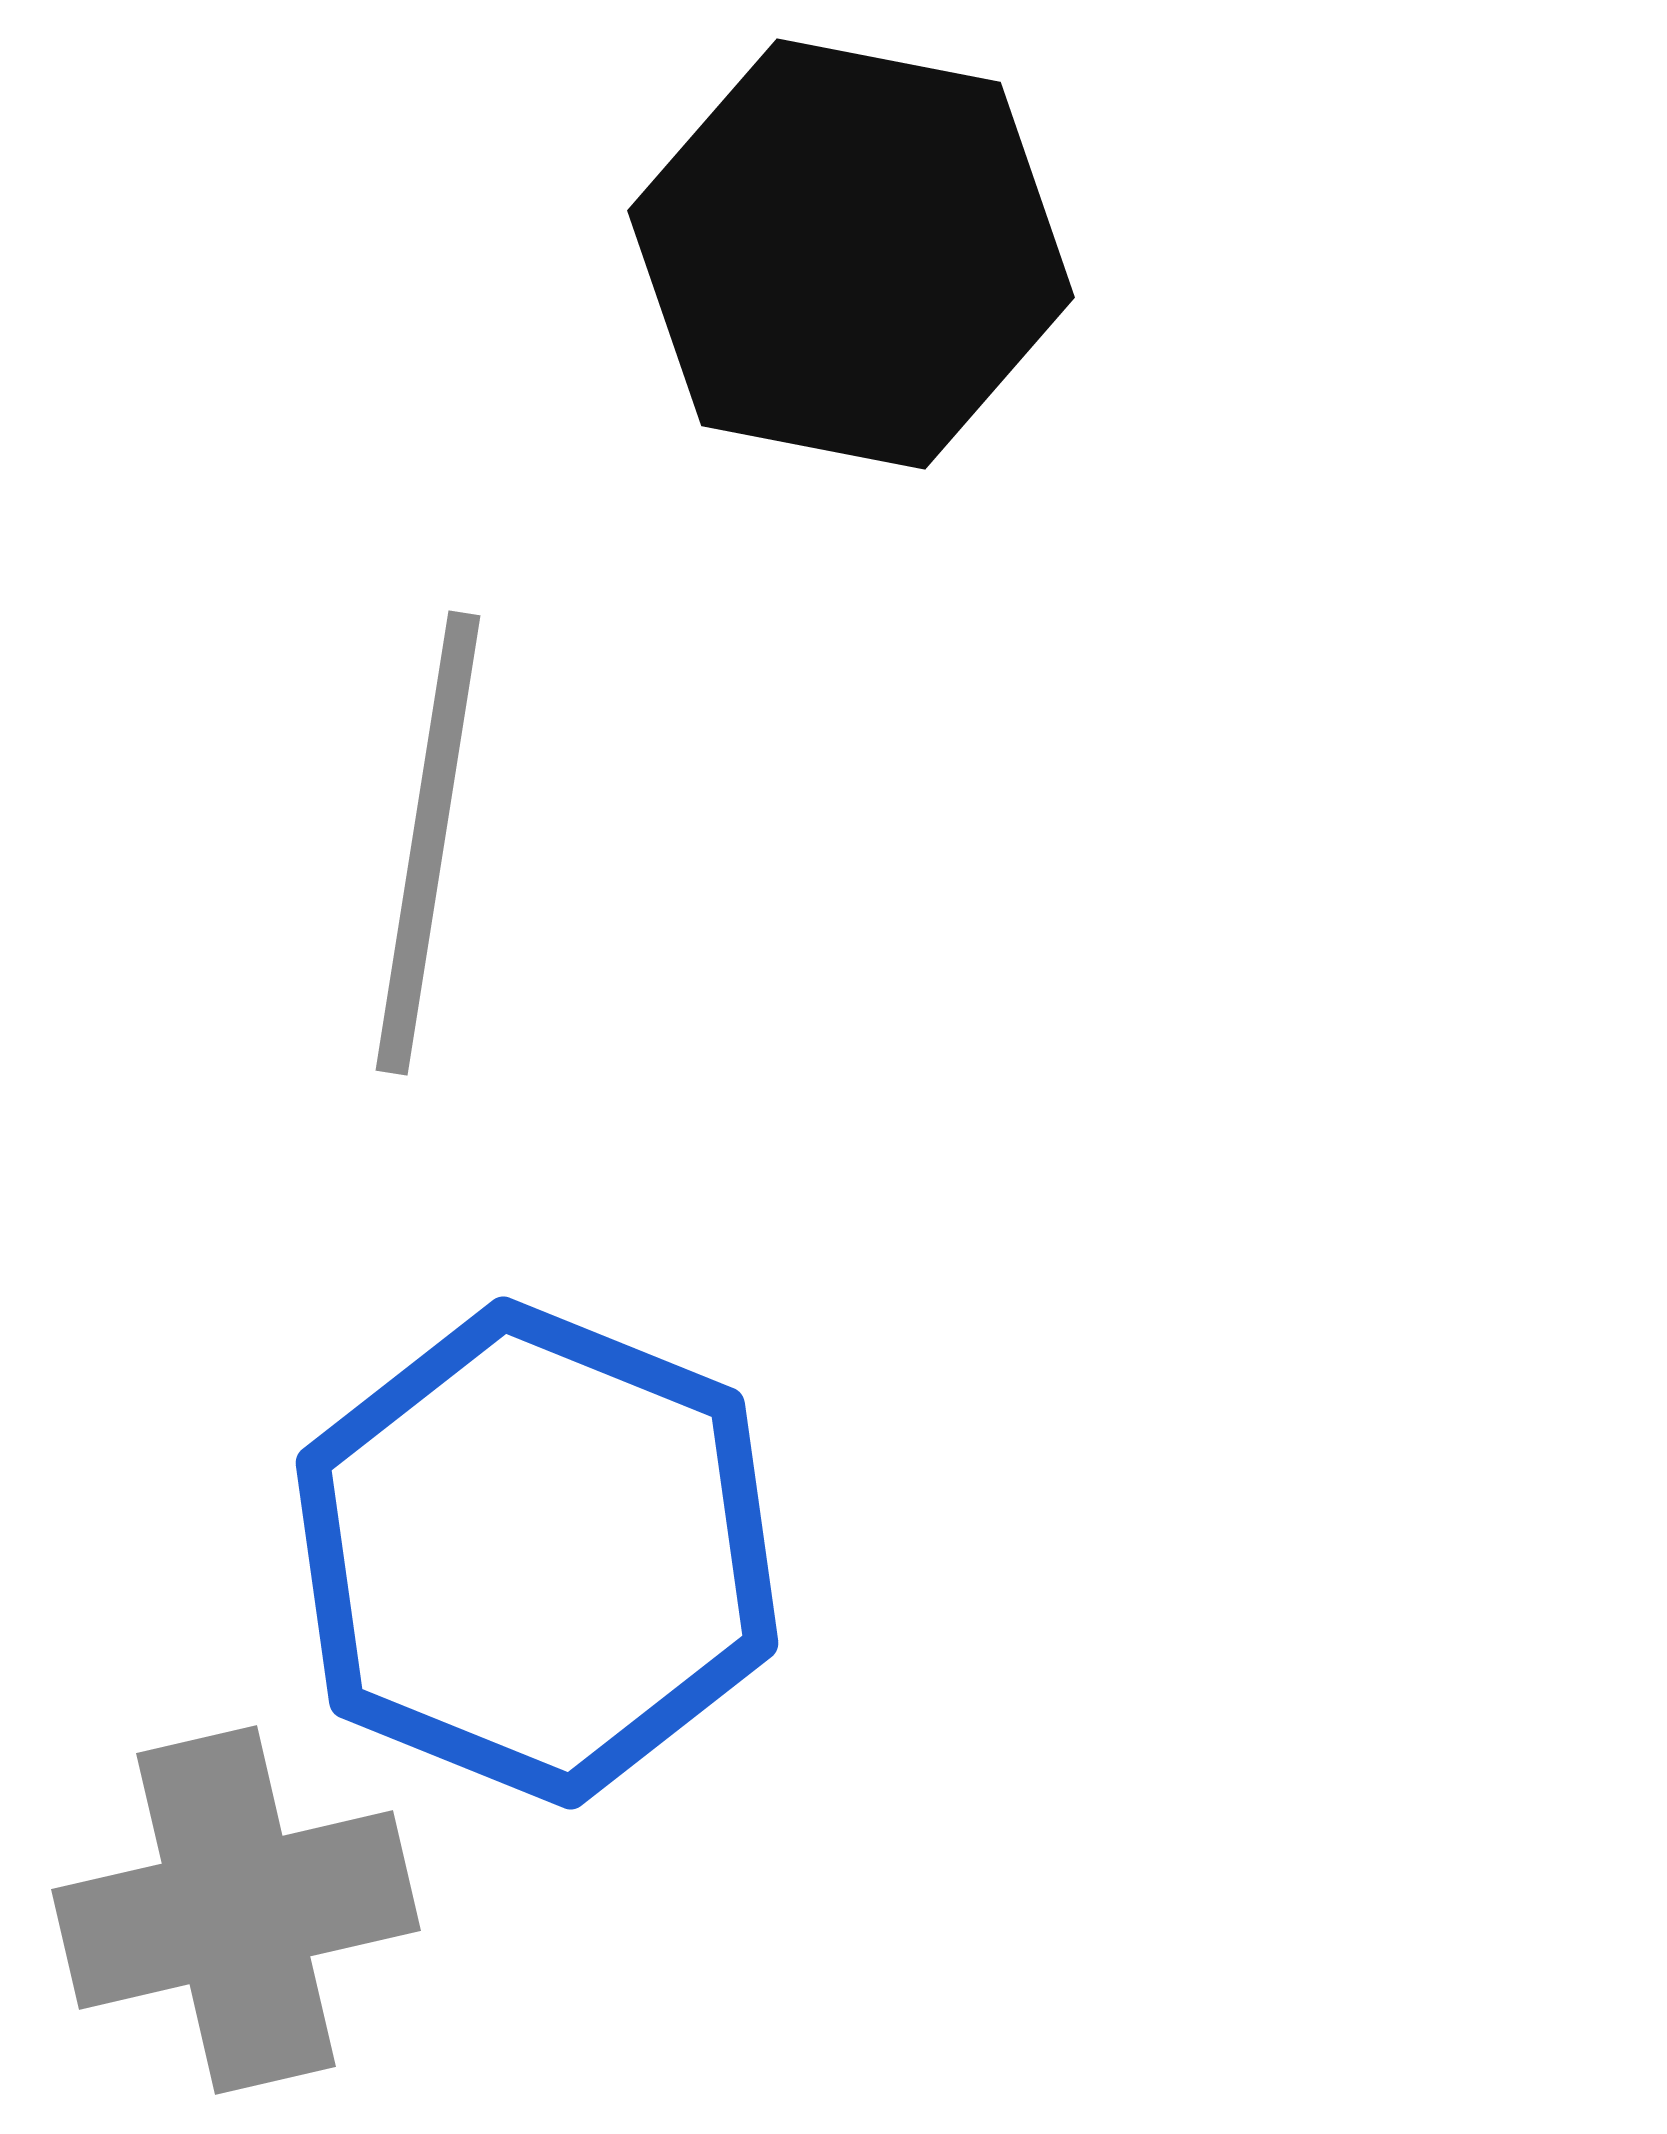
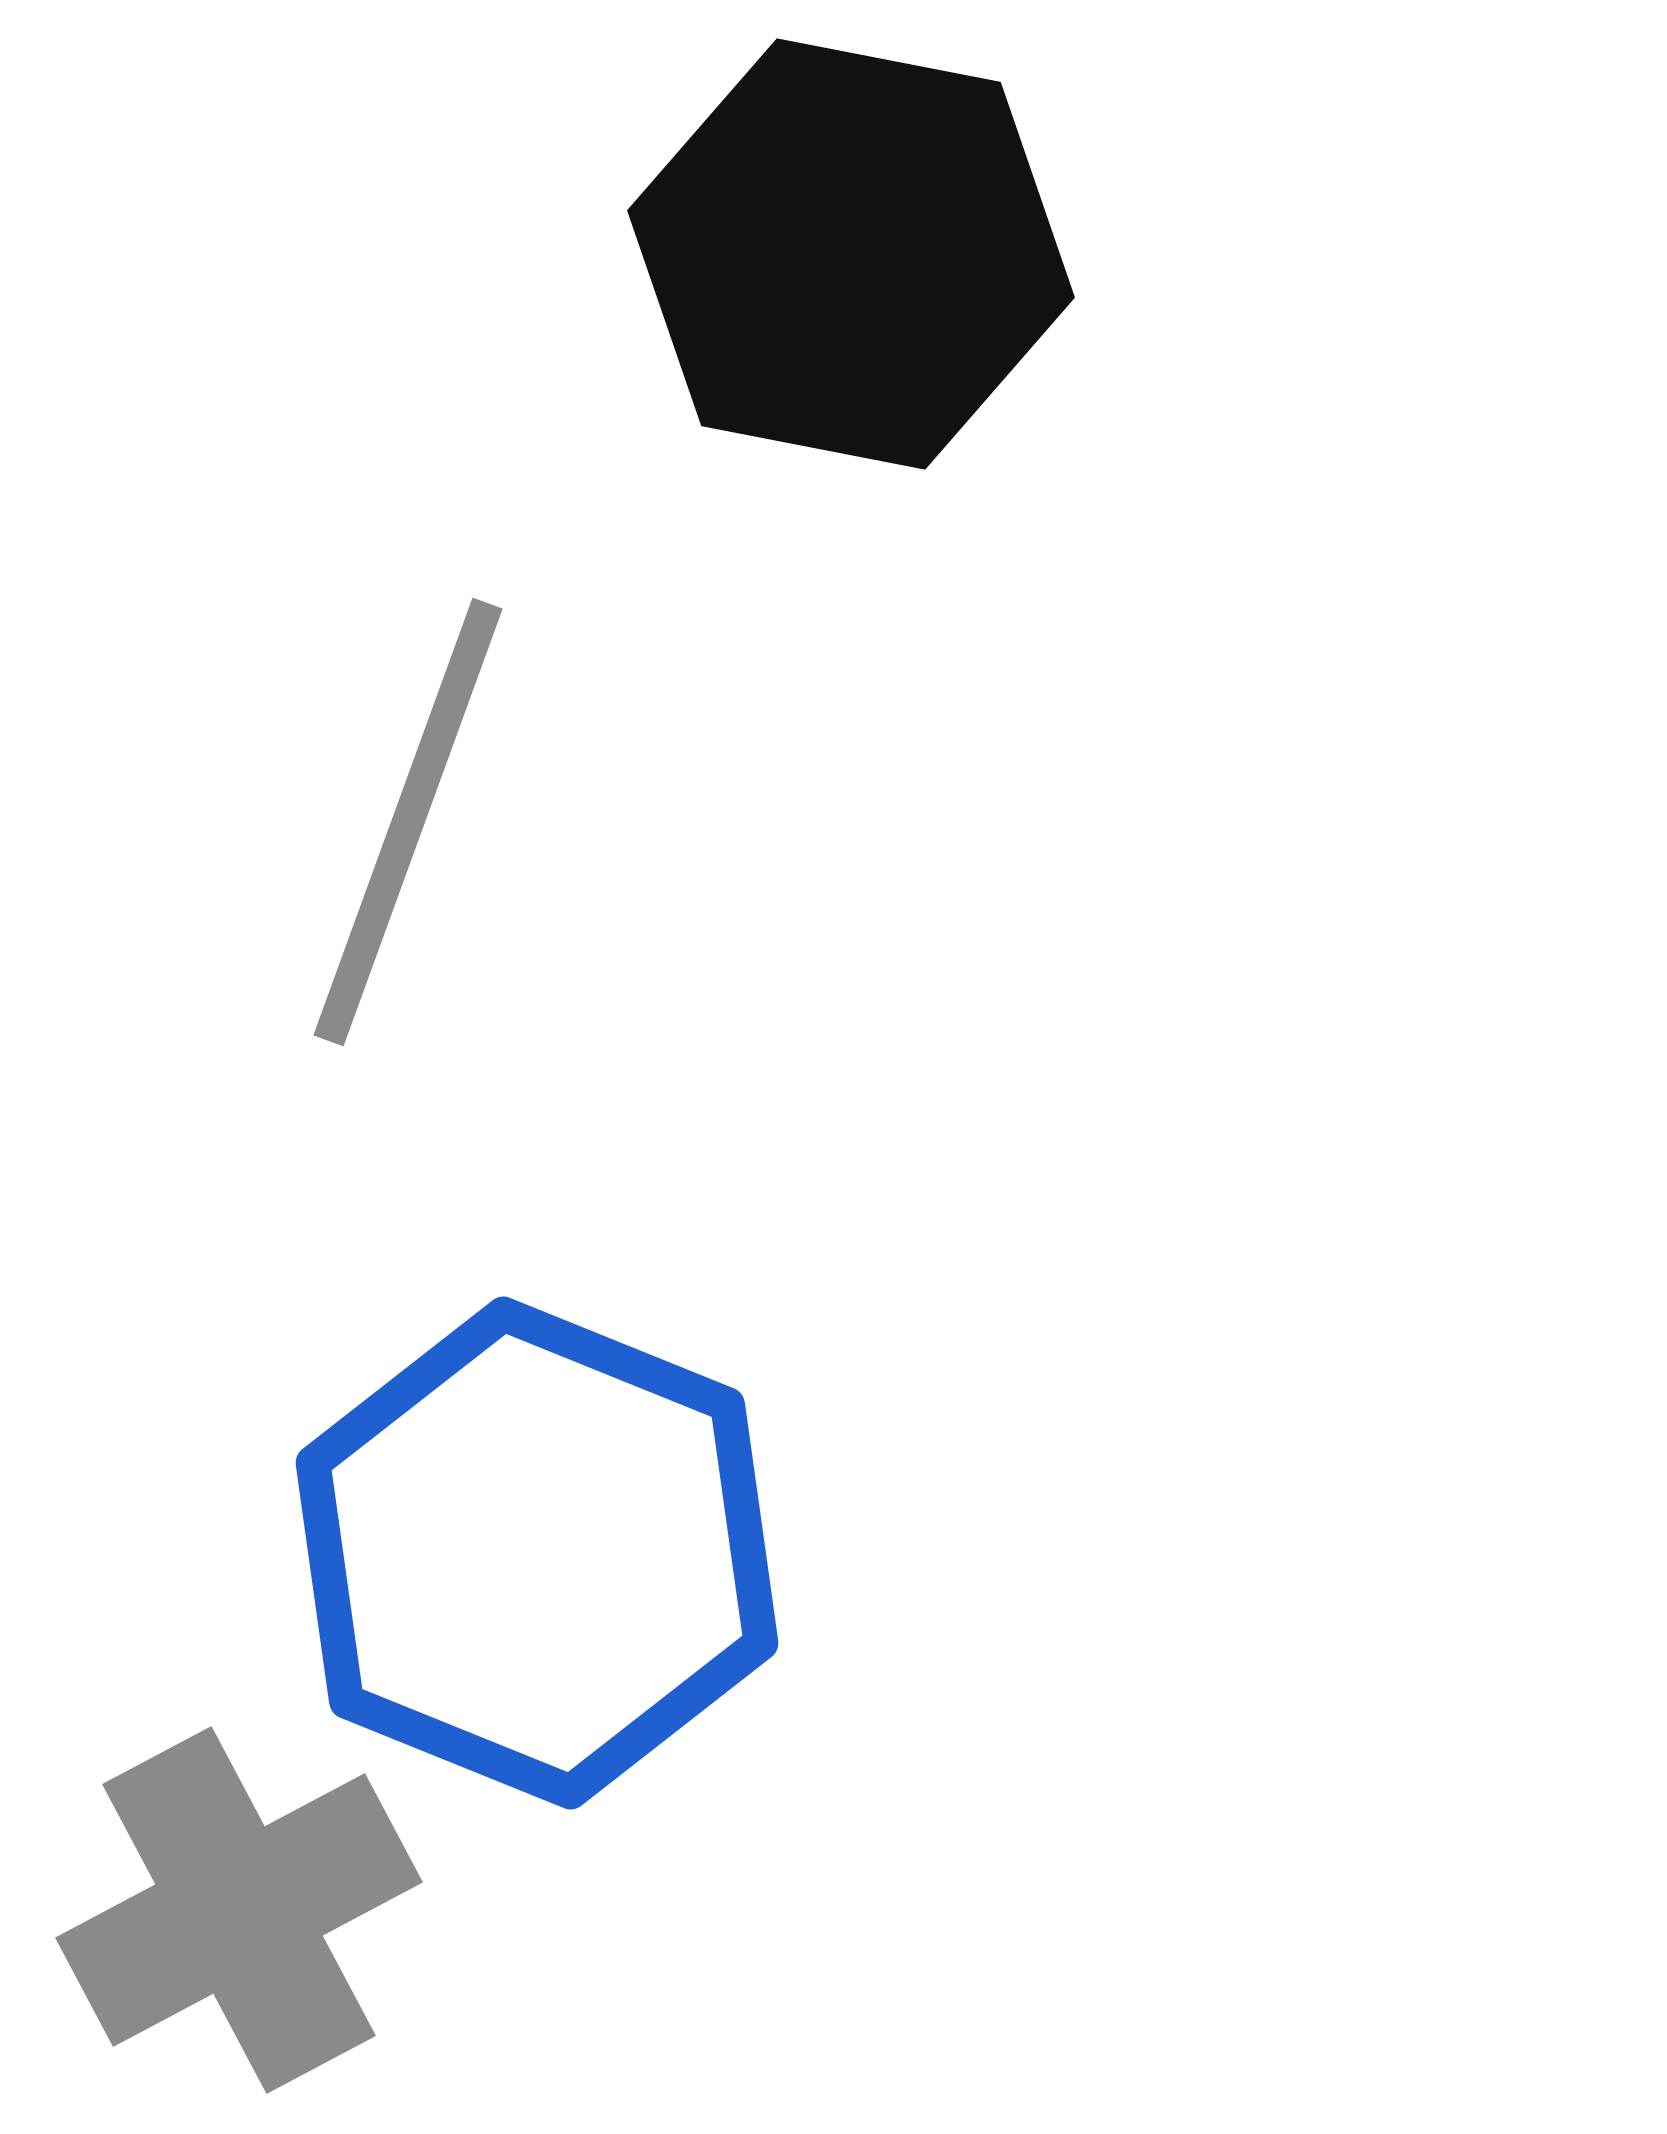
gray line: moved 20 px left, 21 px up; rotated 11 degrees clockwise
gray cross: moved 3 px right; rotated 15 degrees counterclockwise
